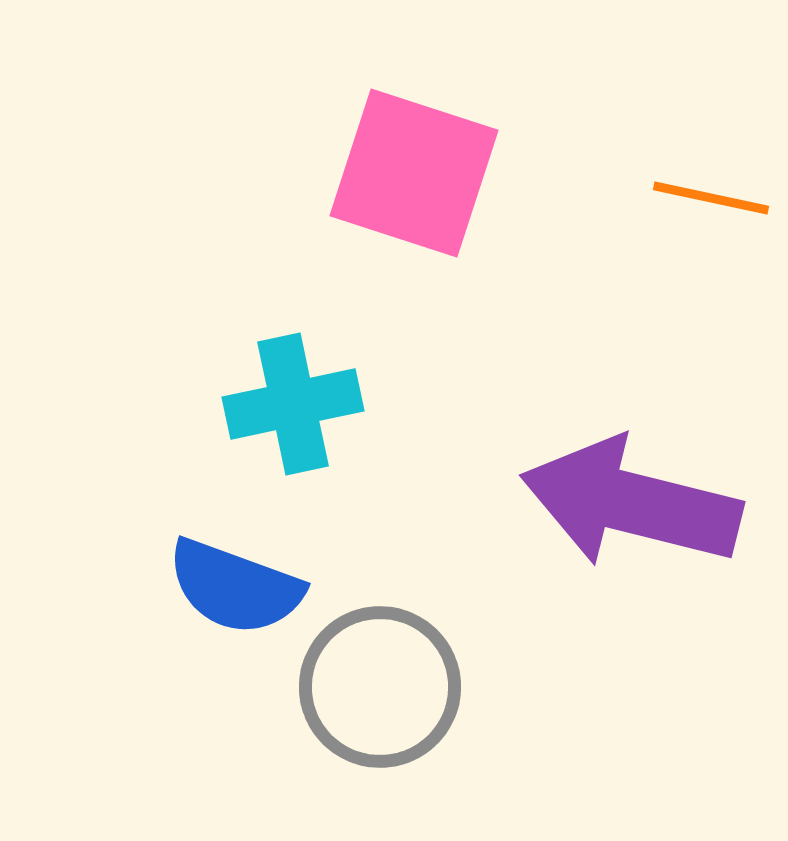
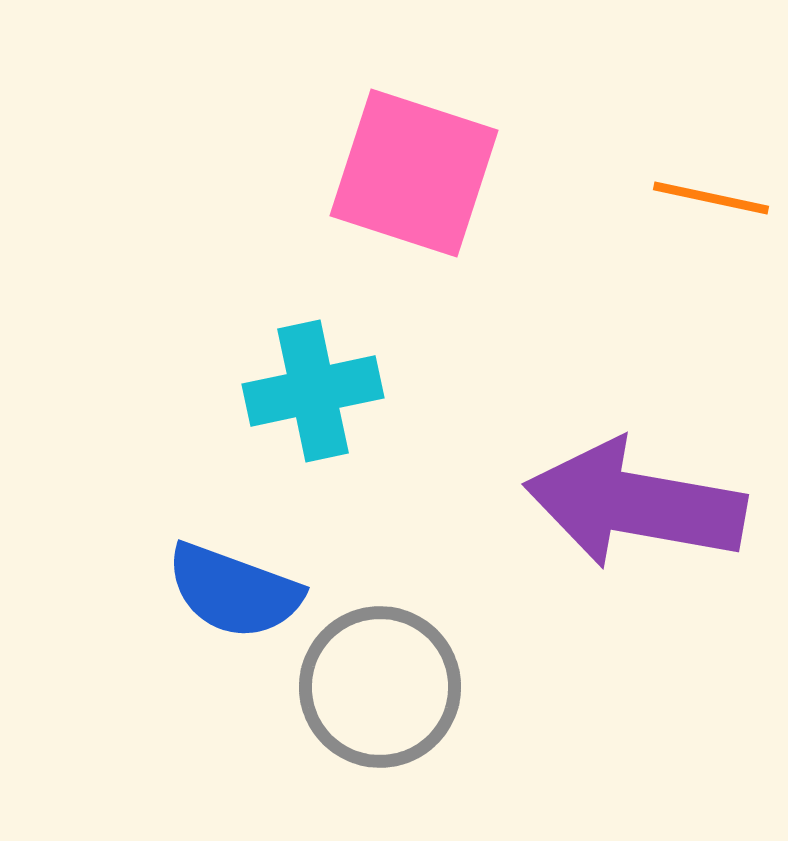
cyan cross: moved 20 px right, 13 px up
purple arrow: moved 4 px right, 1 px down; rotated 4 degrees counterclockwise
blue semicircle: moved 1 px left, 4 px down
